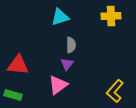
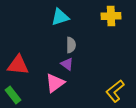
purple triangle: rotated 32 degrees counterclockwise
pink triangle: moved 3 px left, 2 px up
yellow L-shape: rotated 10 degrees clockwise
green rectangle: rotated 36 degrees clockwise
